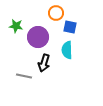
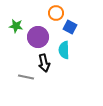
blue square: rotated 16 degrees clockwise
cyan semicircle: moved 3 px left
black arrow: rotated 30 degrees counterclockwise
gray line: moved 2 px right, 1 px down
